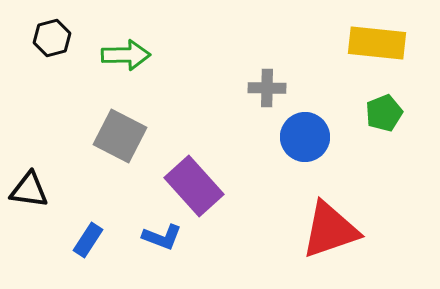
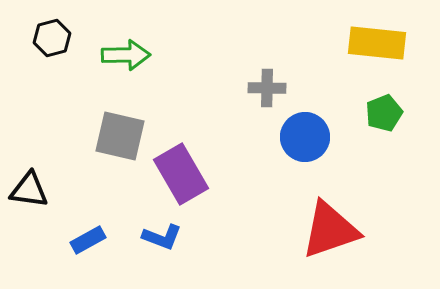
gray square: rotated 14 degrees counterclockwise
purple rectangle: moved 13 px left, 12 px up; rotated 12 degrees clockwise
blue rectangle: rotated 28 degrees clockwise
